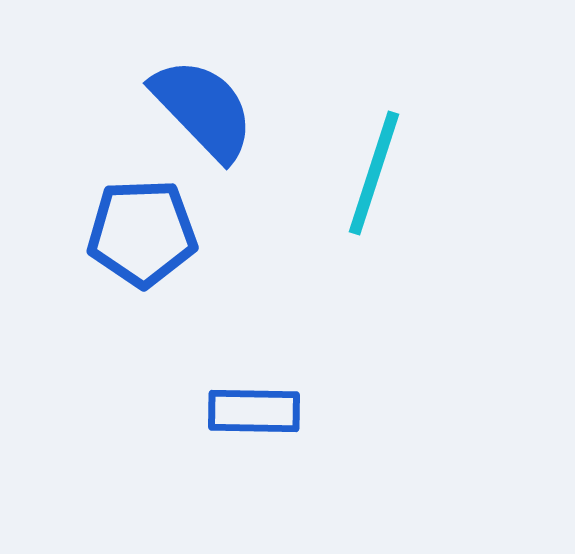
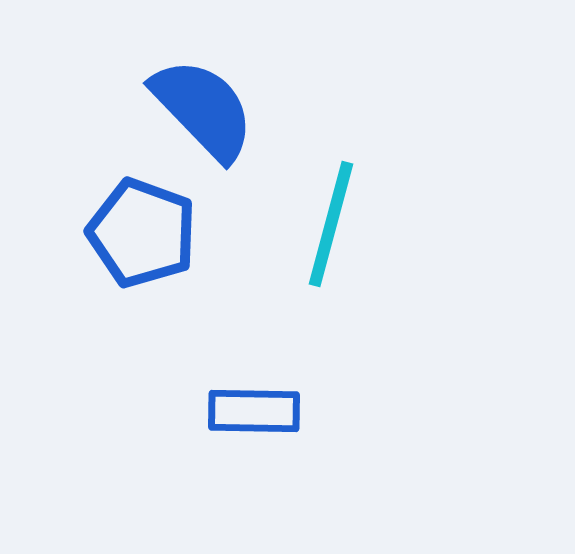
cyan line: moved 43 px left, 51 px down; rotated 3 degrees counterclockwise
blue pentagon: rotated 22 degrees clockwise
